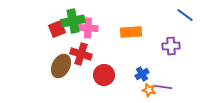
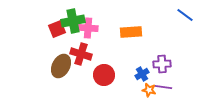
purple cross: moved 9 px left, 18 px down
